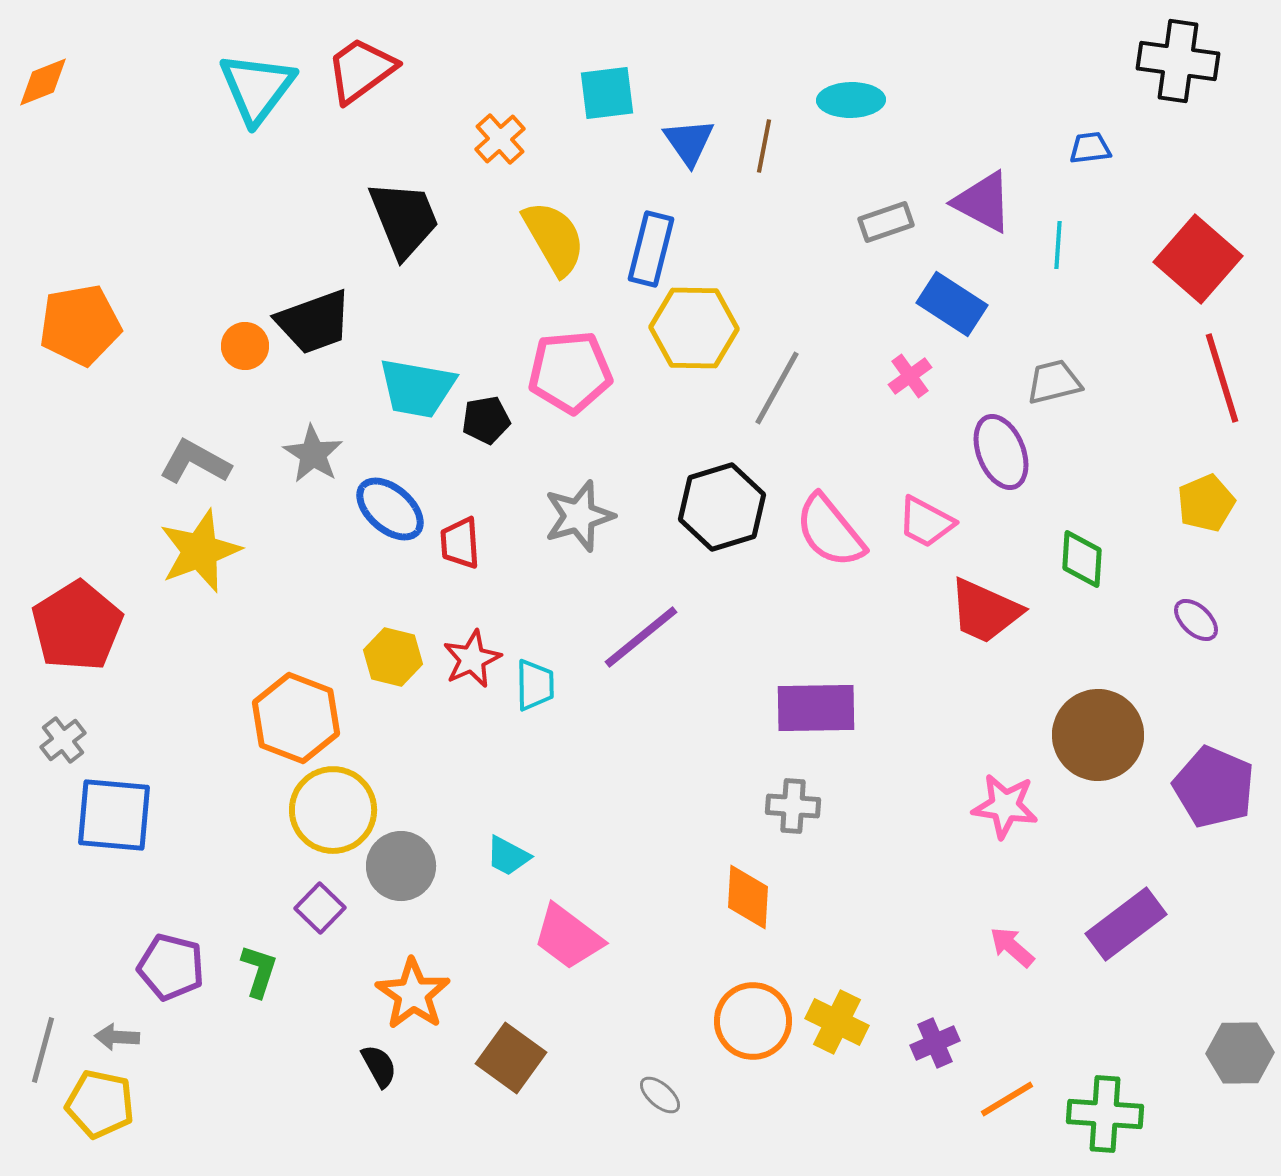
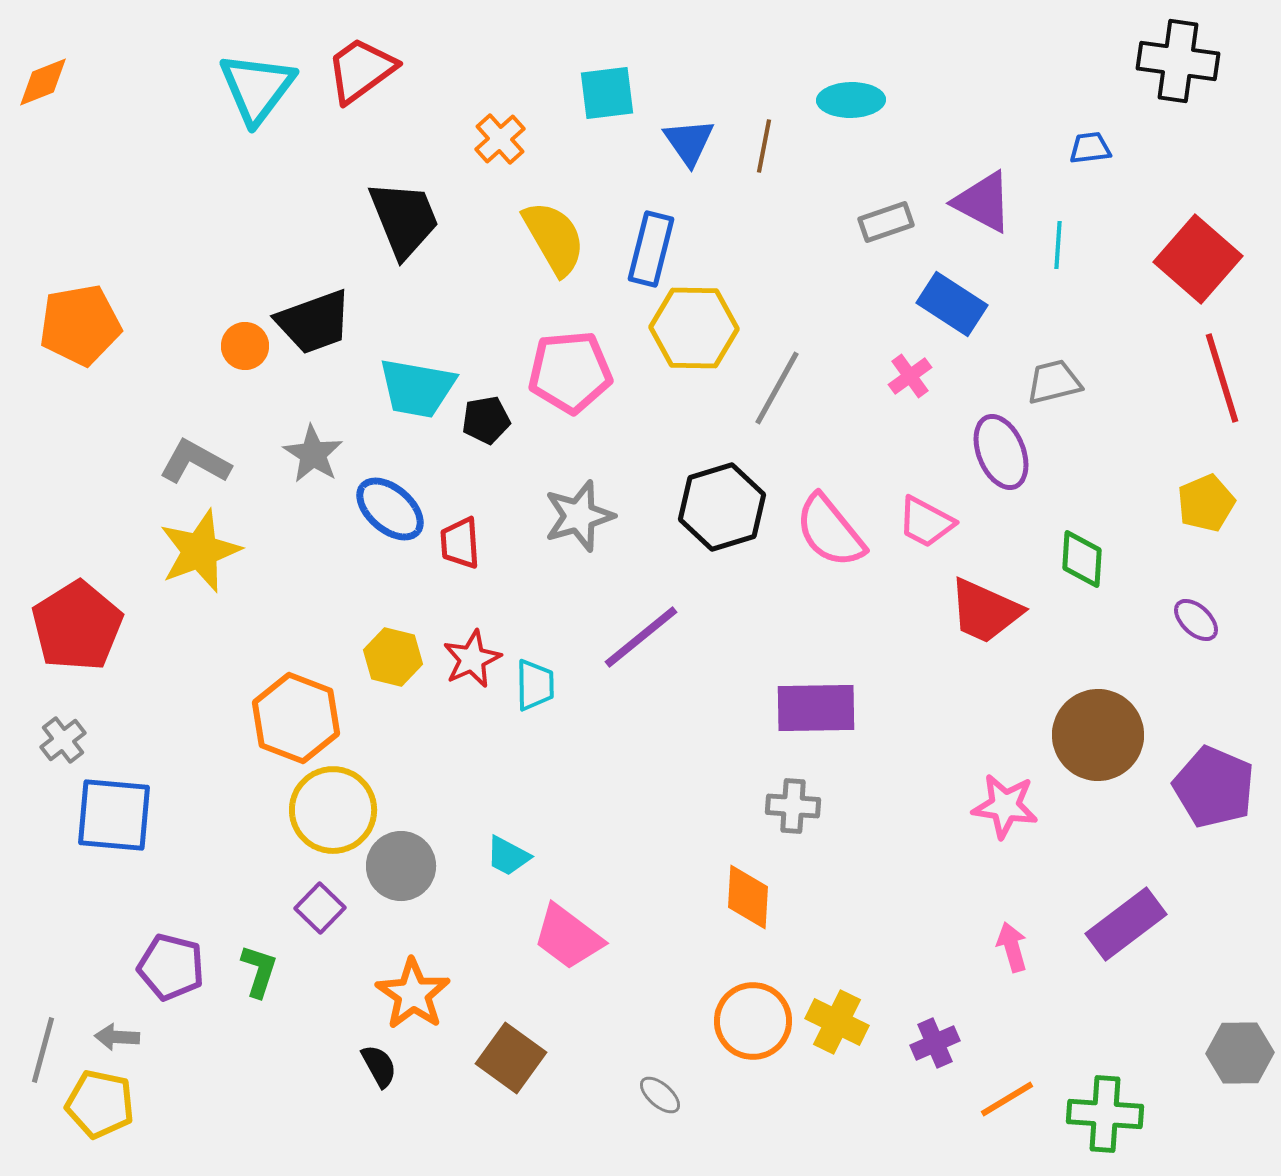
pink arrow at (1012, 947): rotated 33 degrees clockwise
